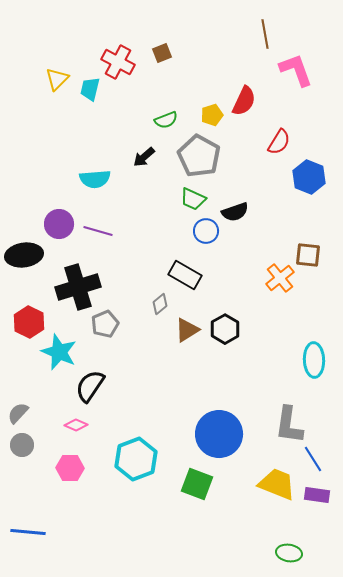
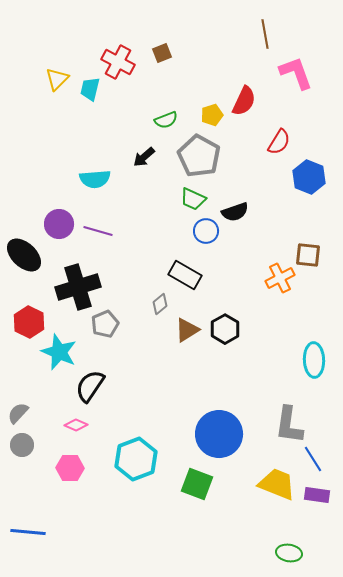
pink L-shape at (296, 70): moved 3 px down
black ellipse at (24, 255): rotated 51 degrees clockwise
orange cross at (280, 278): rotated 12 degrees clockwise
